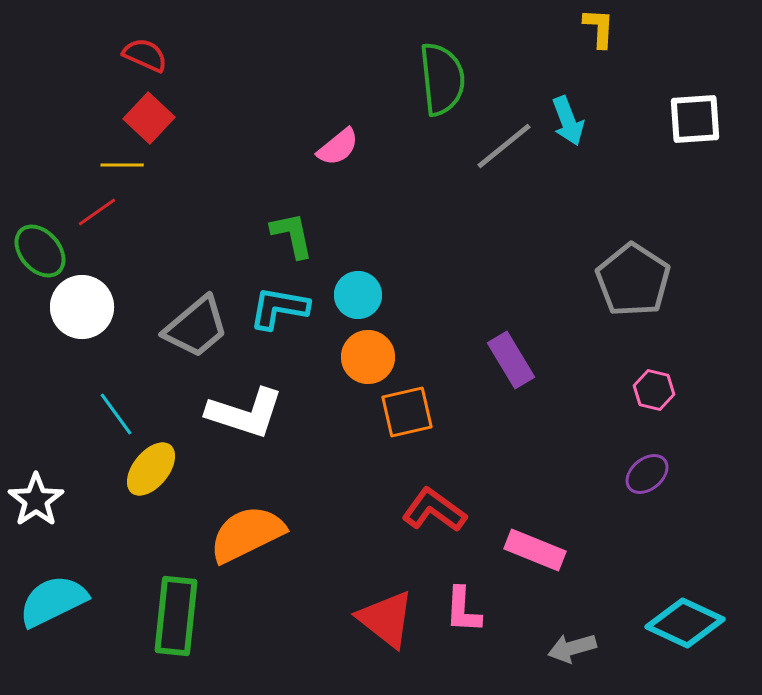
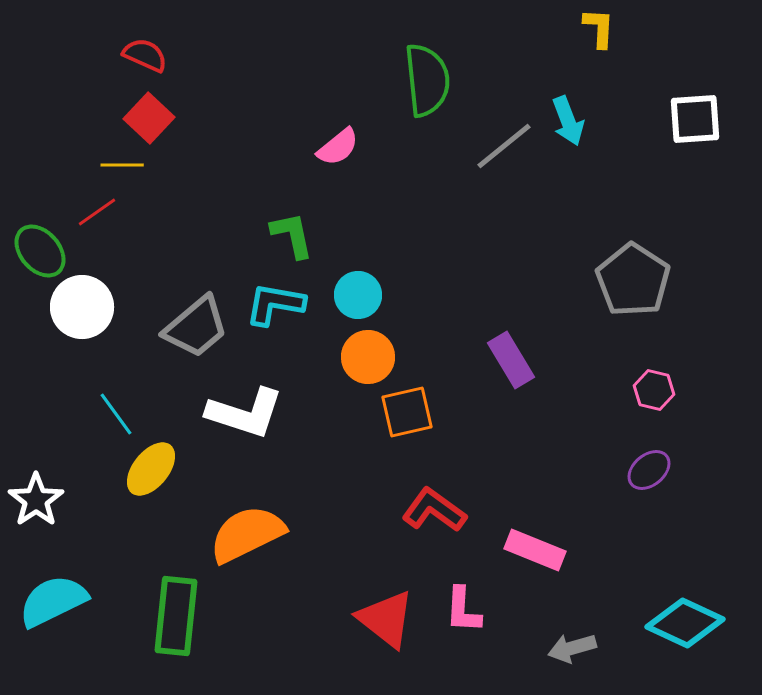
green semicircle: moved 15 px left, 1 px down
cyan L-shape: moved 4 px left, 4 px up
purple ellipse: moved 2 px right, 4 px up
